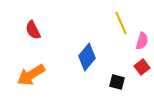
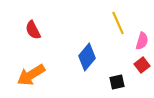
yellow line: moved 3 px left
red square: moved 2 px up
black square: rotated 28 degrees counterclockwise
